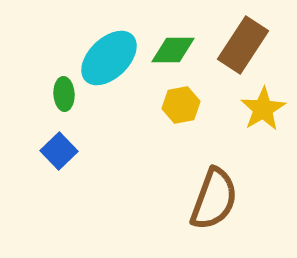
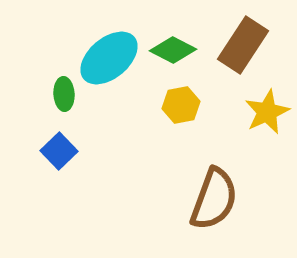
green diamond: rotated 27 degrees clockwise
cyan ellipse: rotated 4 degrees clockwise
yellow star: moved 4 px right, 3 px down; rotated 6 degrees clockwise
